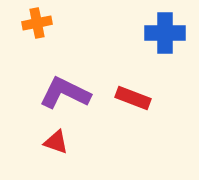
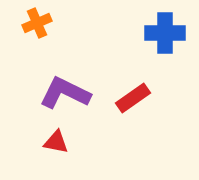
orange cross: rotated 12 degrees counterclockwise
red rectangle: rotated 56 degrees counterclockwise
red triangle: rotated 8 degrees counterclockwise
